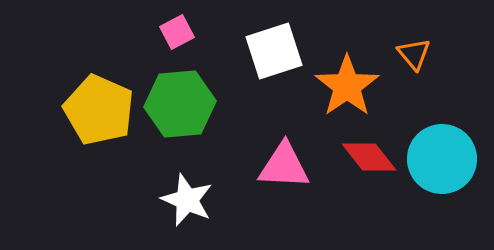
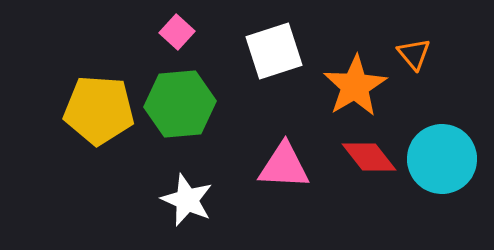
pink square: rotated 20 degrees counterclockwise
orange star: moved 8 px right; rotated 4 degrees clockwise
yellow pentagon: rotated 20 degrees counterclockwise
